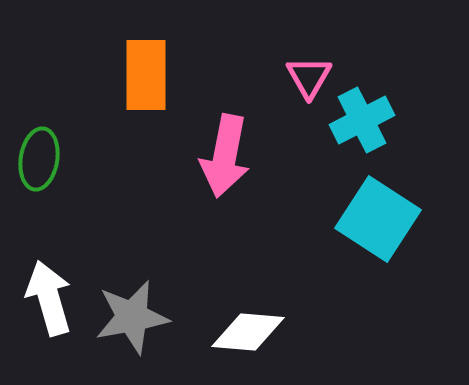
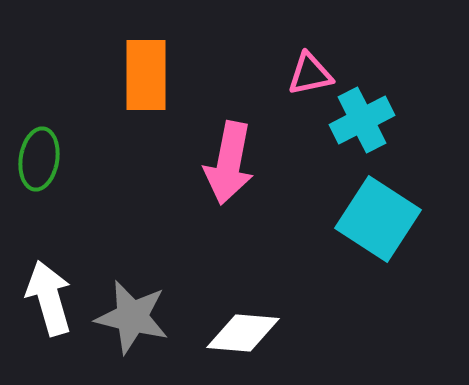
pink triangle: moved 1 px right, 3 px up; rotated 48 degrees clockwise
pink arrow: moved 4 px right, 7 px down
gray star: rotated 24 degrees clockwise
white diamond: moved 5 px left, 1 px down
